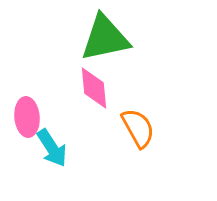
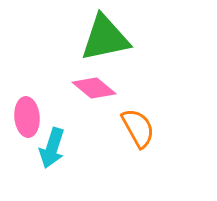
pink diamond: rotated 45 degrees counterclockwise
cyan arrow: rotated 51 degrees clockwise
